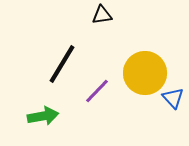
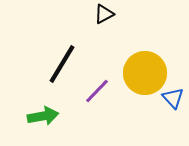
black triangle: moved 2 px right, 1 px up; rotated 20 degrees counterclockwise
